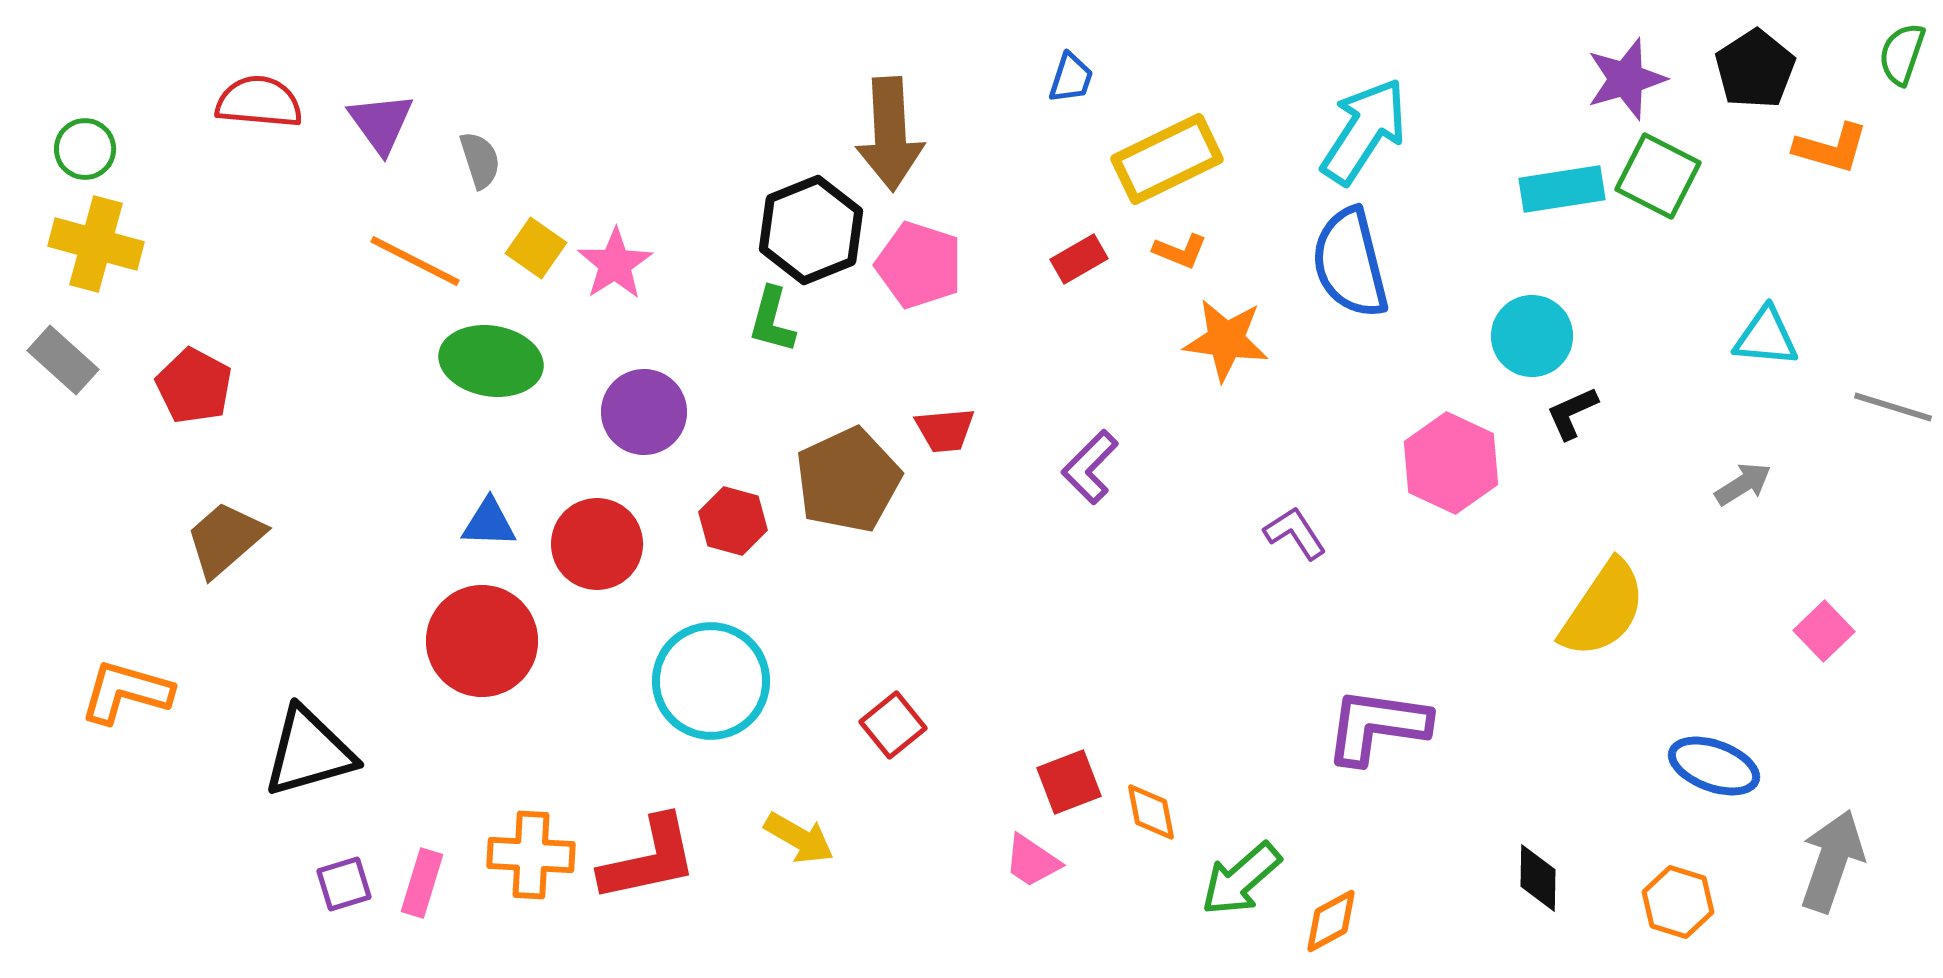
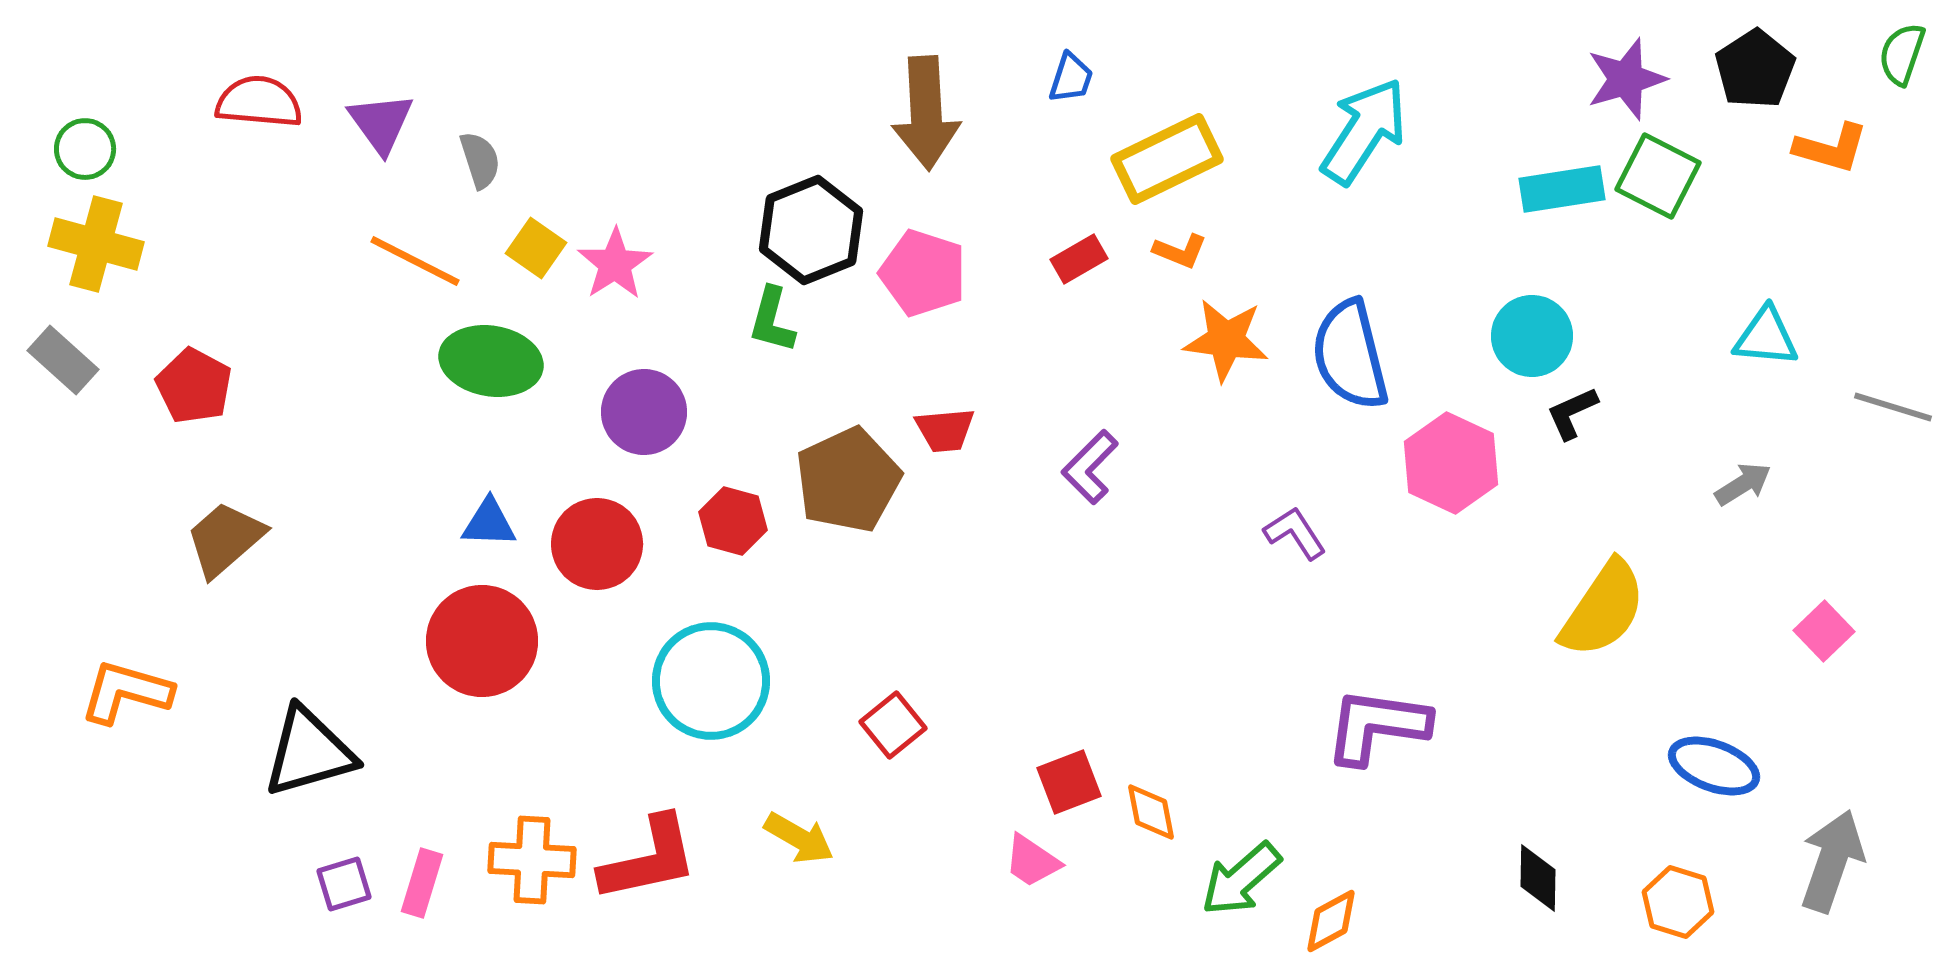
brown arrow at (890, 134): moved 36 px right, 21 px up
blue semicircle at (1350, 263): moved 92 px down
pink pentagon at (919, 265): moved 4 px right, 8 px down
orange cross at (531, 855): moved 1 px right, 5 px down
